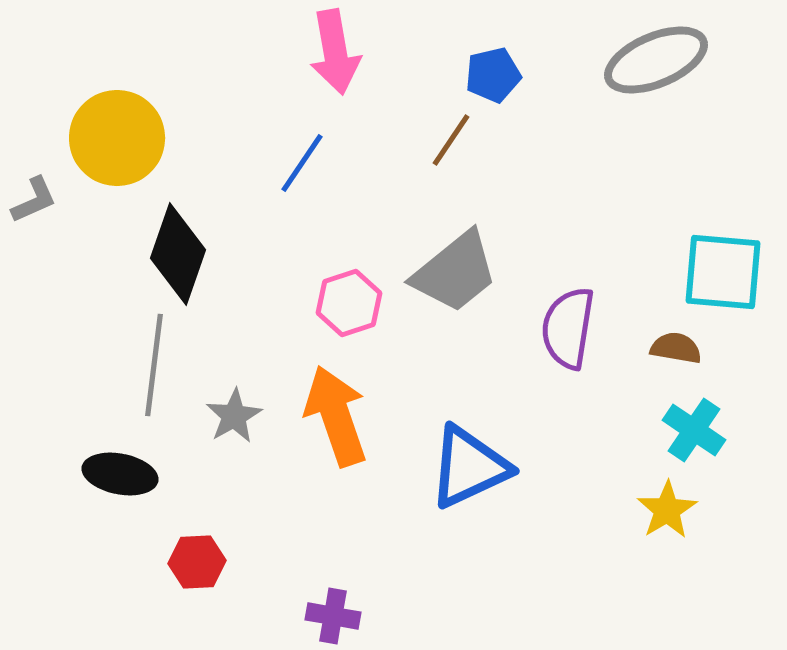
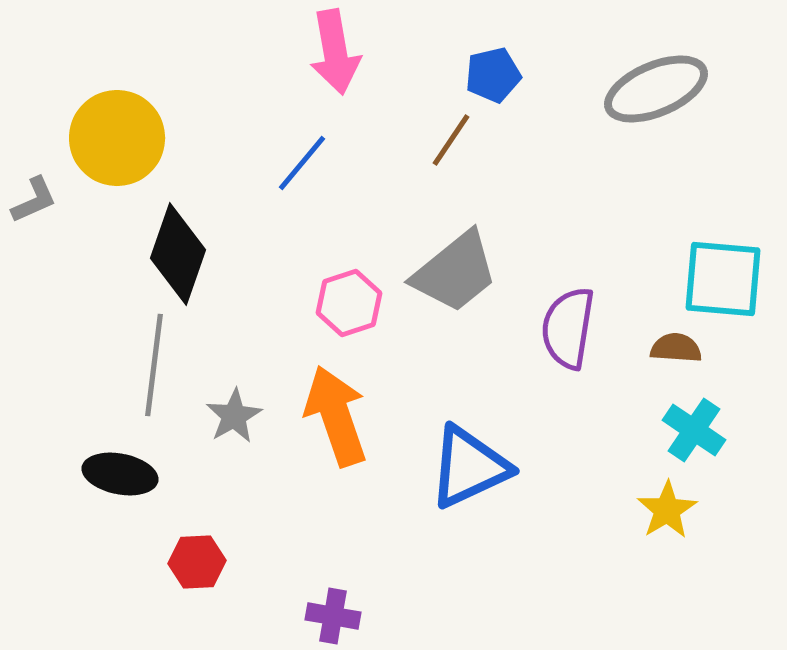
gray ellipse: moved 29 px down
blue line: rotated 6 degrees clockwise
cyan square: moved 7 px down
brown semicircle: rotated 6 degrees counterclockwise
